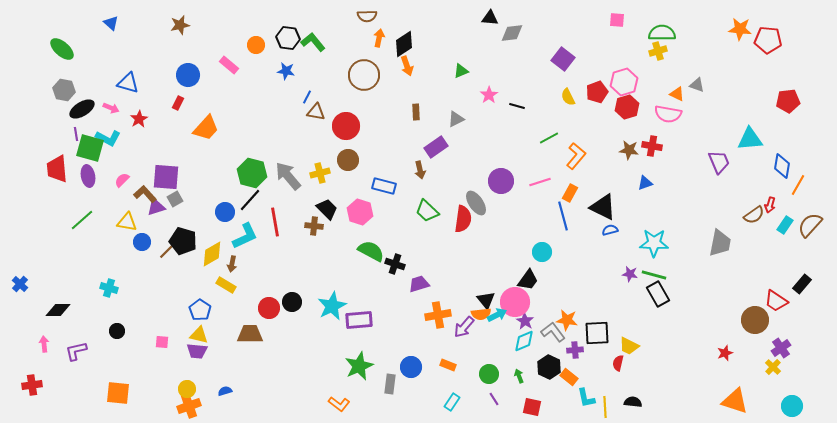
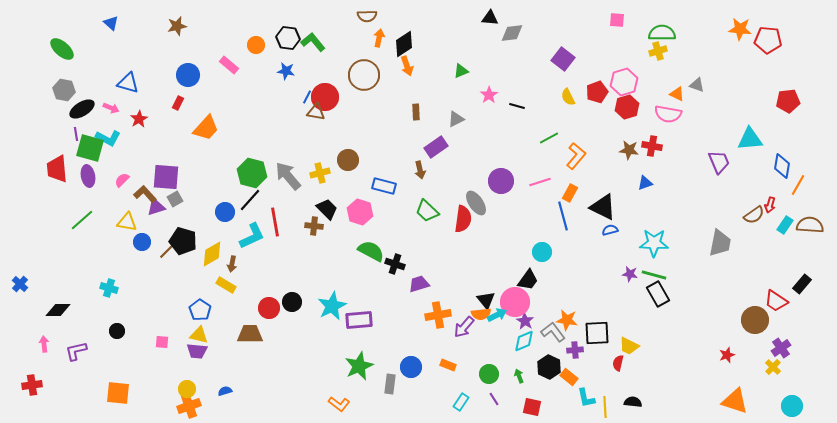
brown star at (180, 25): moved 3 px left, 1 px down
red circle at (346, 126): moved 21 px left, 29 px up
brown semicircle at (810, 225): rotated 52 degrees clockwise
cyan L-shape at (245, 236): moved 7 px right
red star at (725, 353): moved 2 px right, 2 px down
cyan rectangle at (452, 402): moved 9 px right
